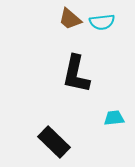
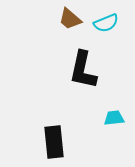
cyan semicircle: moved 4 px right, 1 px down; rotated 15 degrees counterclockwise
black L-shape: moved 7 px right, 4 px up
black rectangle: rotated 40 degrees clockwise
